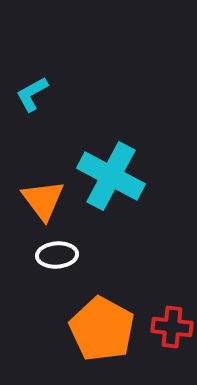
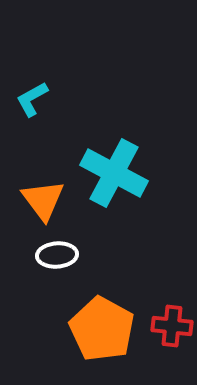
cyan L-shape: moved 5 px down
cyan cross: moved 3 px right, 3 px up
red cross: moved 1 px up
